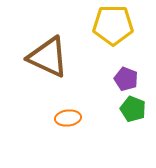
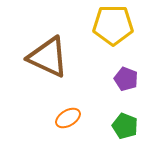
green pentagon: moved 8 px left, 17 px down
orange ellipse: rotated 25 degrees counterclockwise
